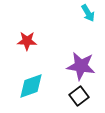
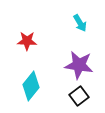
cyan arrow: moved 8 px left, 10 px down
purple star: moved 2 px left, 1 px up
cyan diamond: rotated 32 degrees counterclockwise
